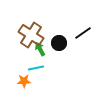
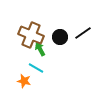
brown cross: rotated 10 degrees counterclockwise
black circle: moved 1 px right, 6 px up
cyan line: rotated 42 degrees clockwise
orange star: rotated 16 degrees clockwise
